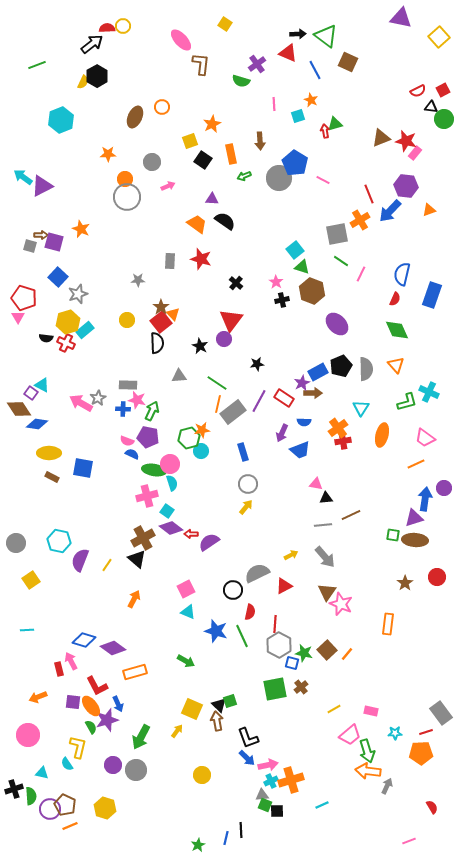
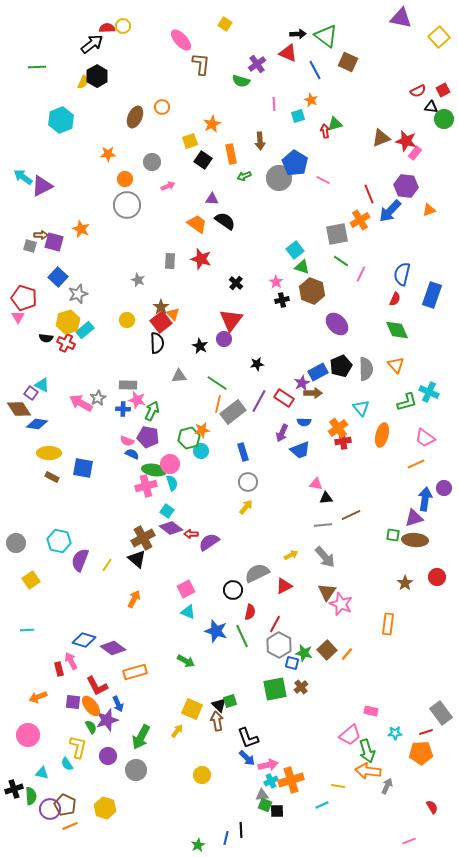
green line at (37, 65): moved 2 px down; rotated 18 degrees clockwise
gray circle at (127, 197): moved 8 px down
gray star at (138, 280): rotated 24 degrees clockwise
cyan triangle at (361, 408): rotated 12 degrees counterclockwise
gray circle at (248, 484): moved 2 px up
pink cross at (147, 496): moved 1 px left, 10 px up
red line at (275, 624): rotated 24 degrees clockwise
yellow line at (334, 709): moved 4 px right, 77 px down; rotated 40 degrees clockwise
purple circle at (113, 765): moved 5 px left, 9 px up
